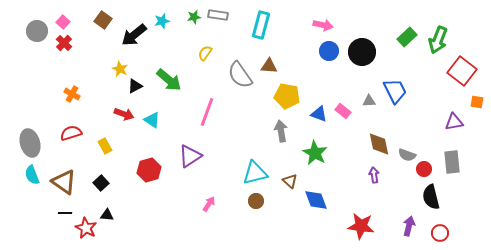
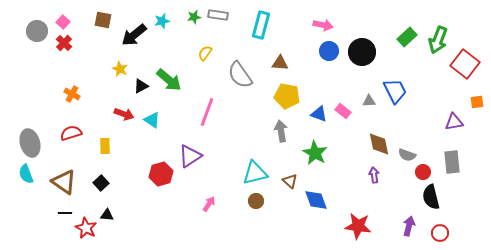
brown square at (103, 20): rotated 24 degrees counterclockwise
brown triangle at (269, 66): moved 11 px right, 3 px up
red square at (462, 71): moved 3 px right, 7 px up
black triangle at (135, 86): moved 6 px right
orange square at (477, 102): rotated 16 degrees counterclockwise
yellow rectangle at (105, 146): rotated 28 degrees clockwise
red circle at (424, 169): moved 1 px left, 3 px down
red hexagon at (149, 170): moved 12 px right, 4 px down
cyan semicircle at (32, 175): moved 6 px left, 1 px up
red star at (361, 226): moved 3 px left
